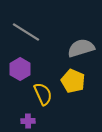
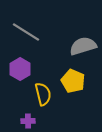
gray semicircle: moved 2 px right, 2 px up
yellow semicircle: rotated 10 degrees clockwise
